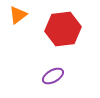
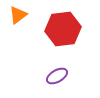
purple ellipse: moved 4 px right
